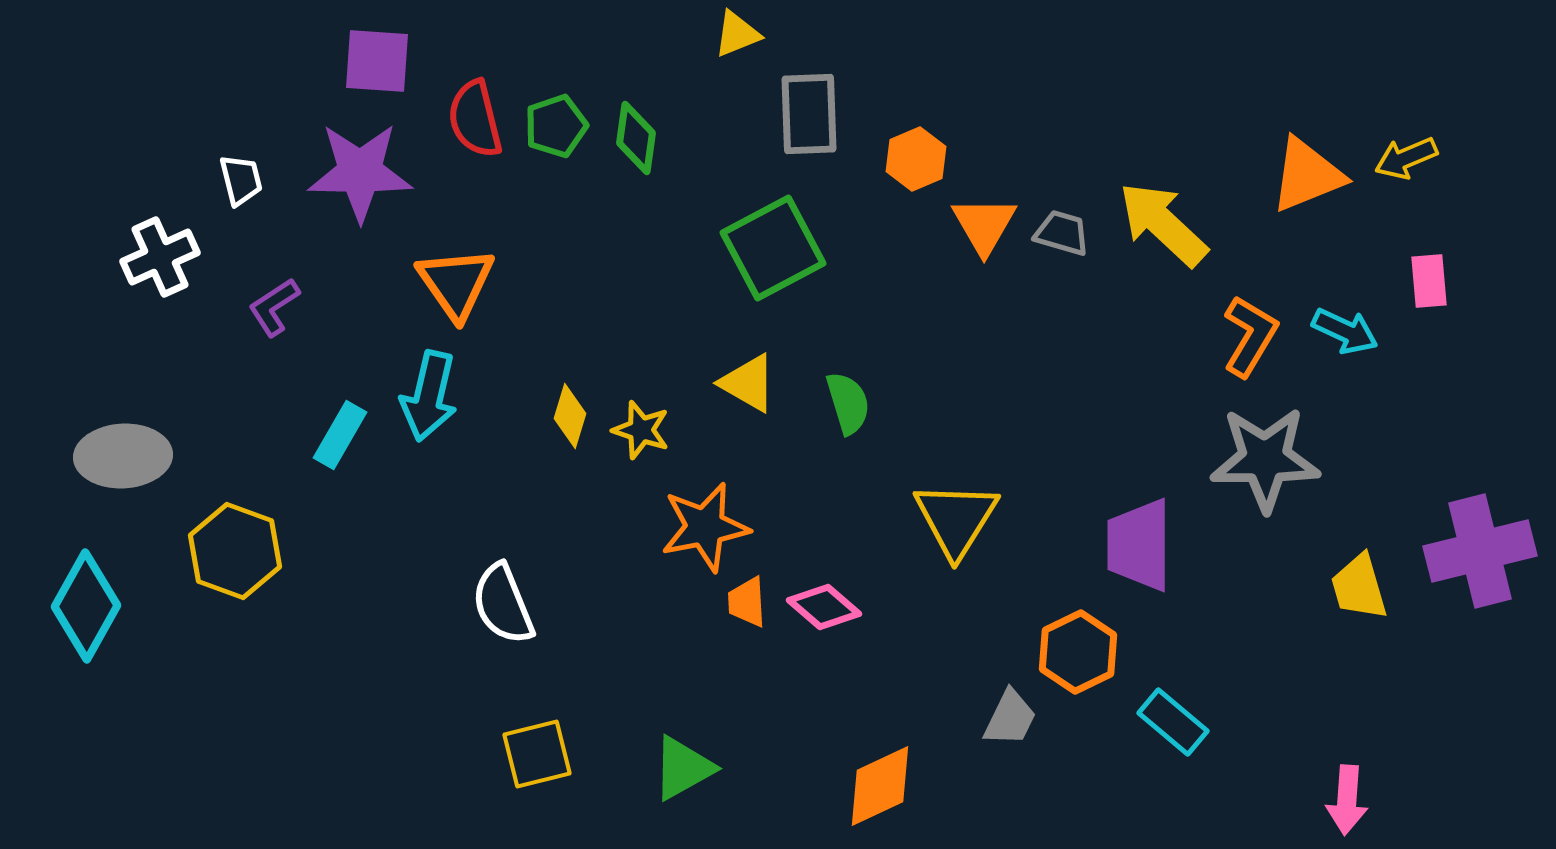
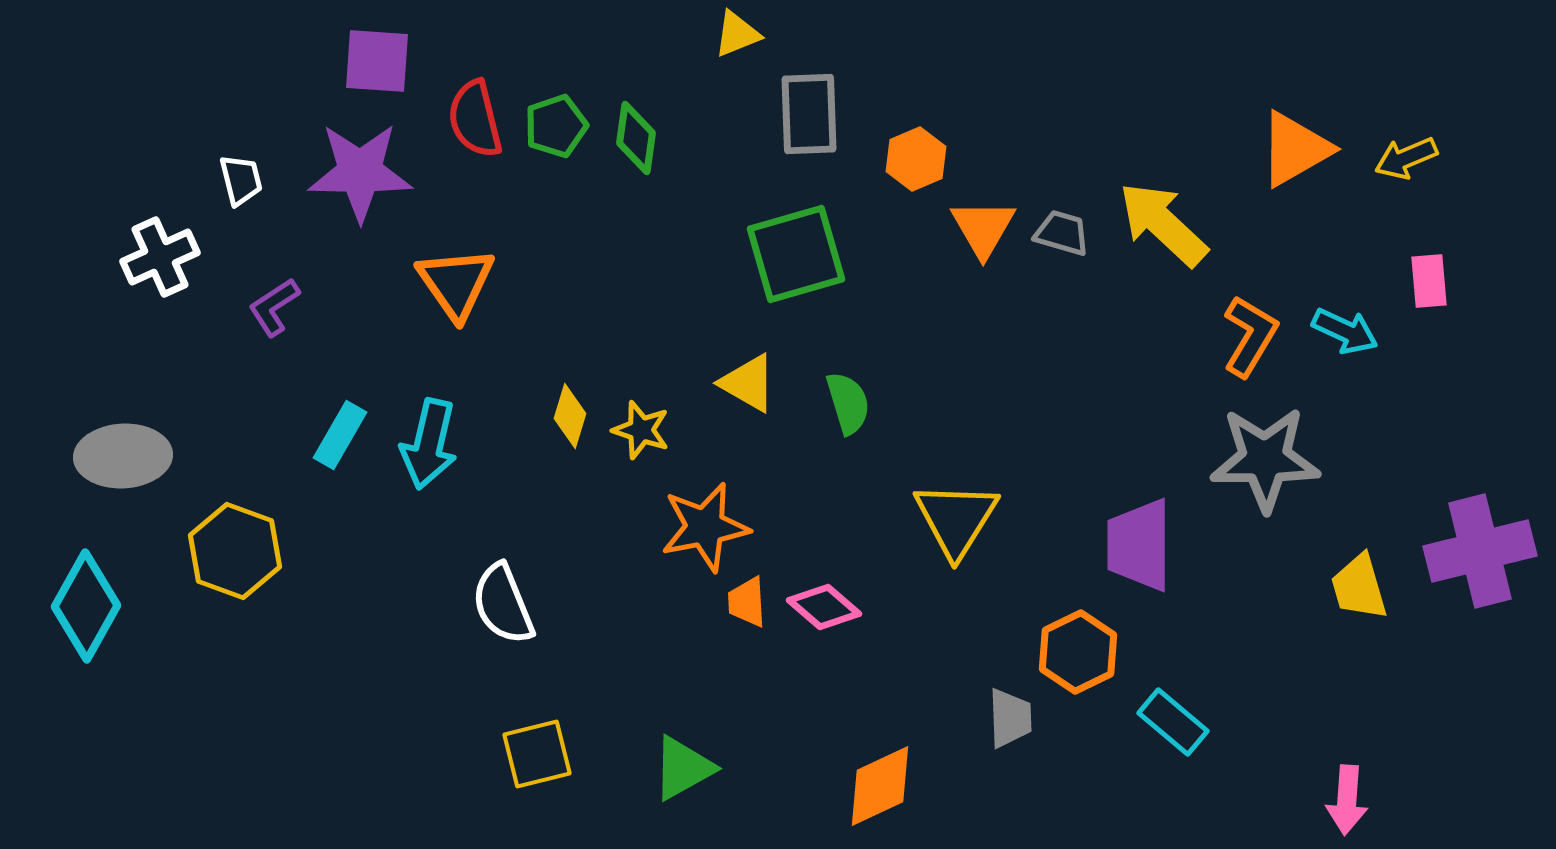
orange triangle at (1307, 175): moved 12 px left, 26 px up; rotated 8 degrees counterclockwise
orange triangle at (984, 225): moved 1 px left, 3 px down
green square at (773, 248): moved 23 px right, 6 px down; rotated 12 degrees clockwise
cyan arrow at (429, 396): moved 48 px down
gray trapezoid at (1010, 718): rotated 28 degrees counterclockwise
